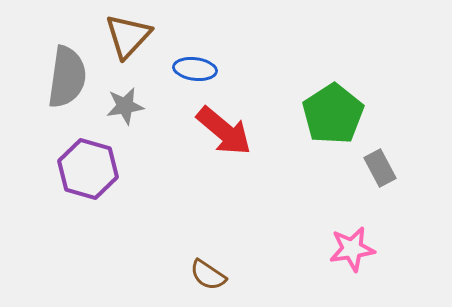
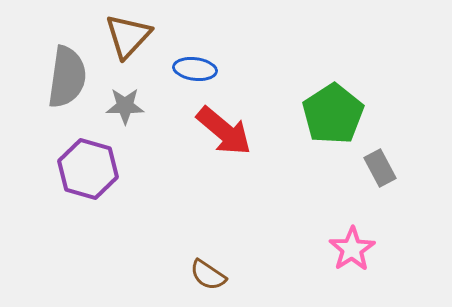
gray star: rotated 9 degrees clockwise
pink star: rotated 24 degrees counterclockwise
